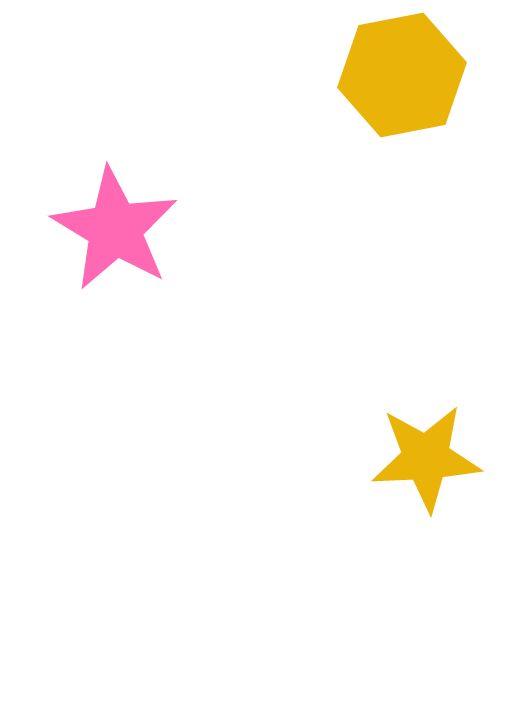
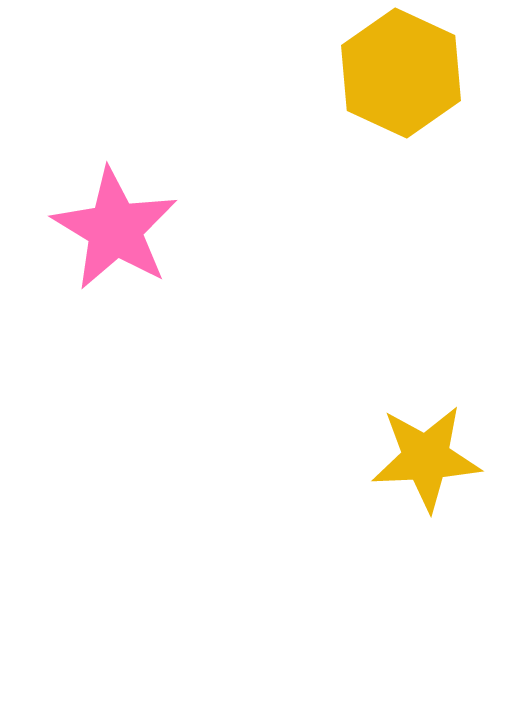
yellow hexagon: moved 1 px left, 2 px up; rotated 24 degrees counterclockwise
